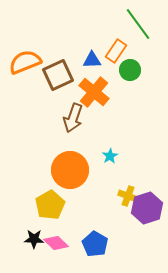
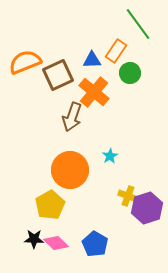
green circle: moved 3 px down
brown arrow: moved 1 px left, 1 px up
